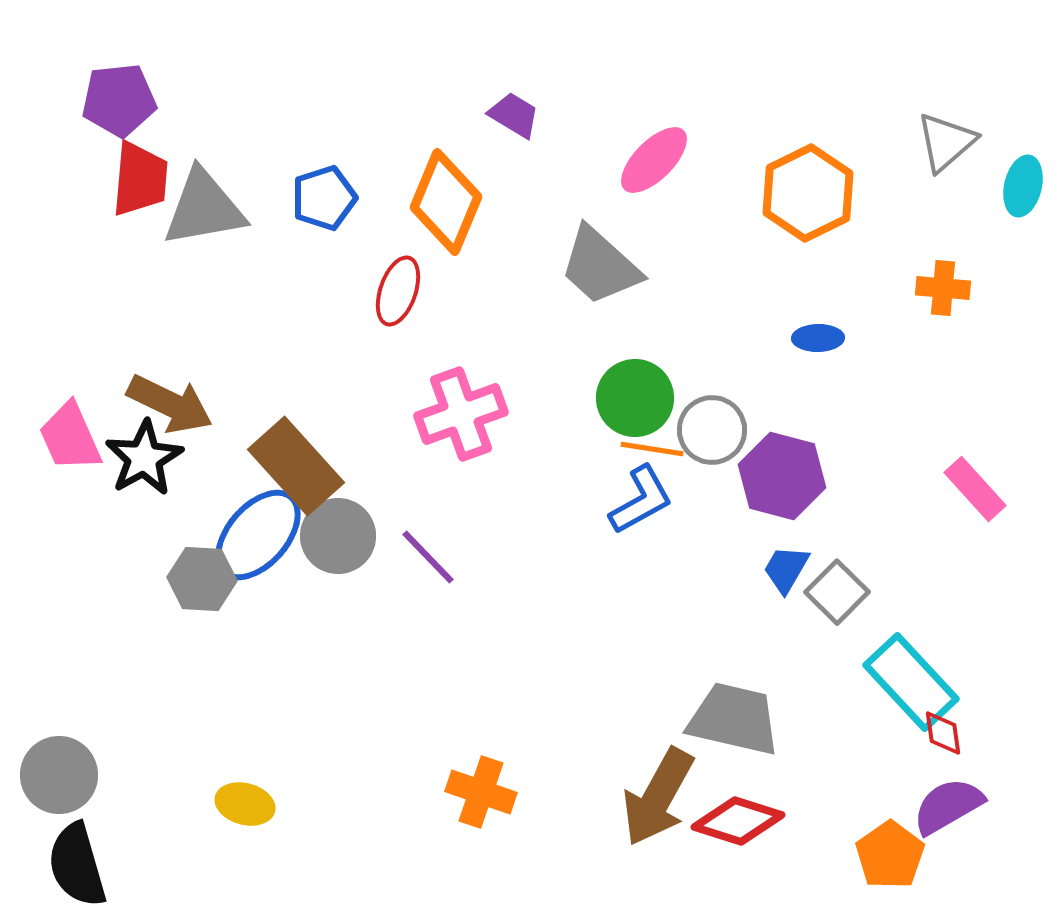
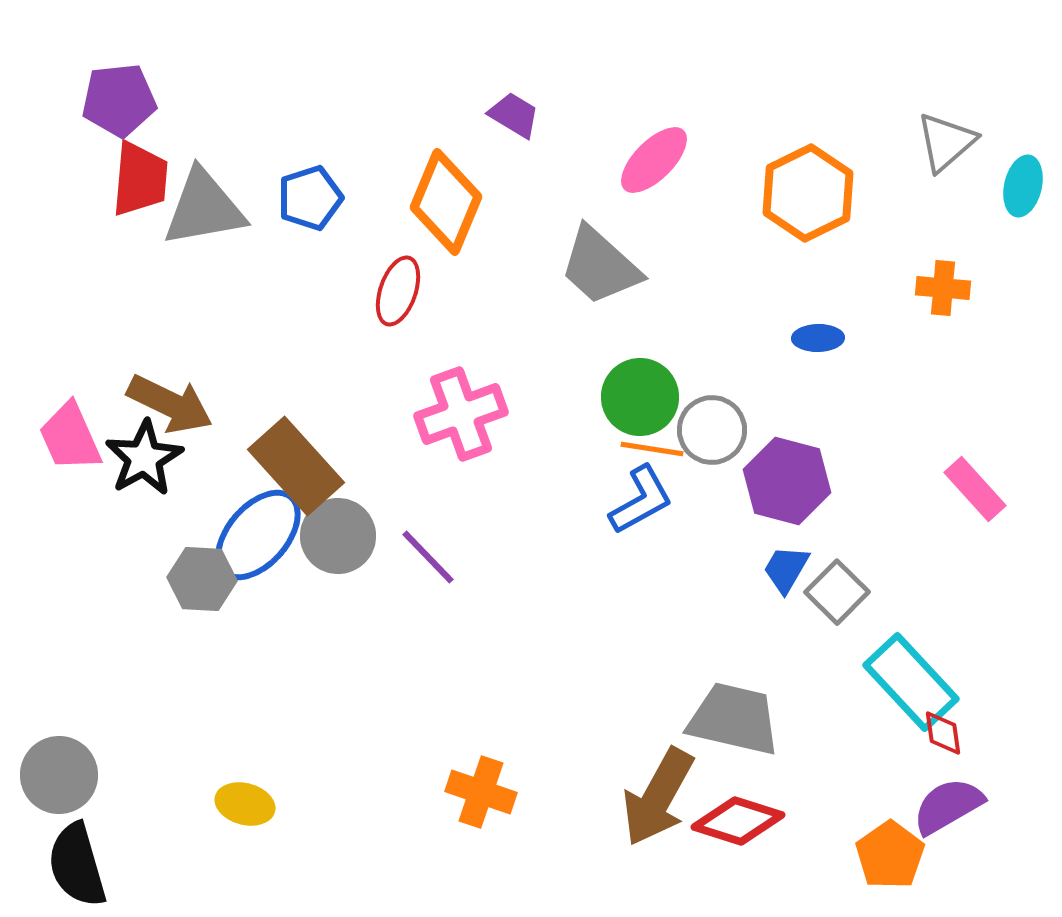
blue pentagon at (324, 198): moved 14 px left
green circle at (635, 398): moved 5 px right, 1 px up
purple hexagon at (782, 476): moved 5 px right, 5 px down
